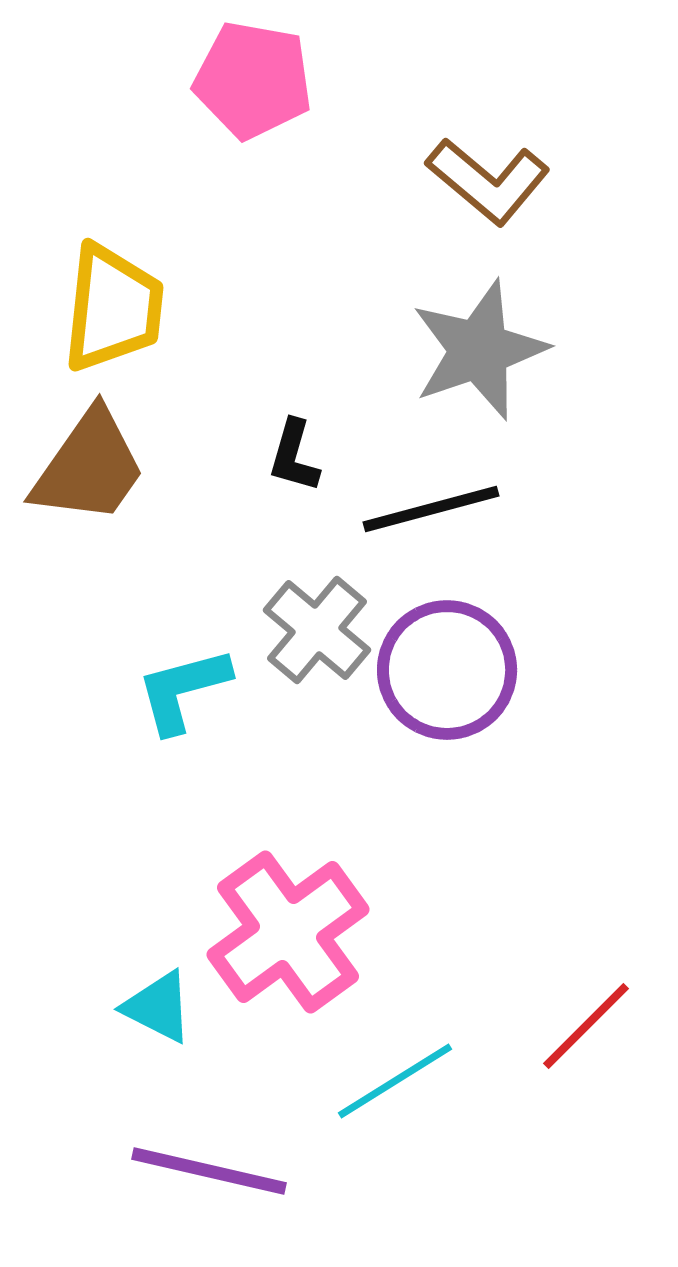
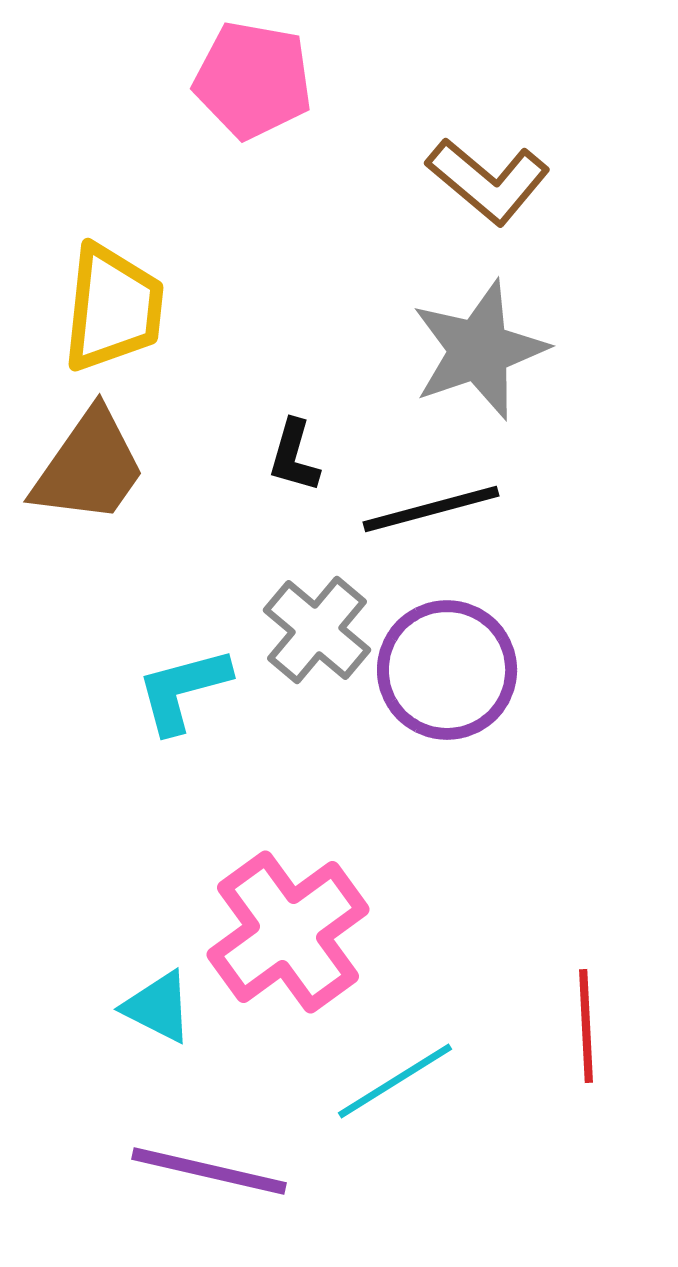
red line: rotated 48 degrees counterclockwise
